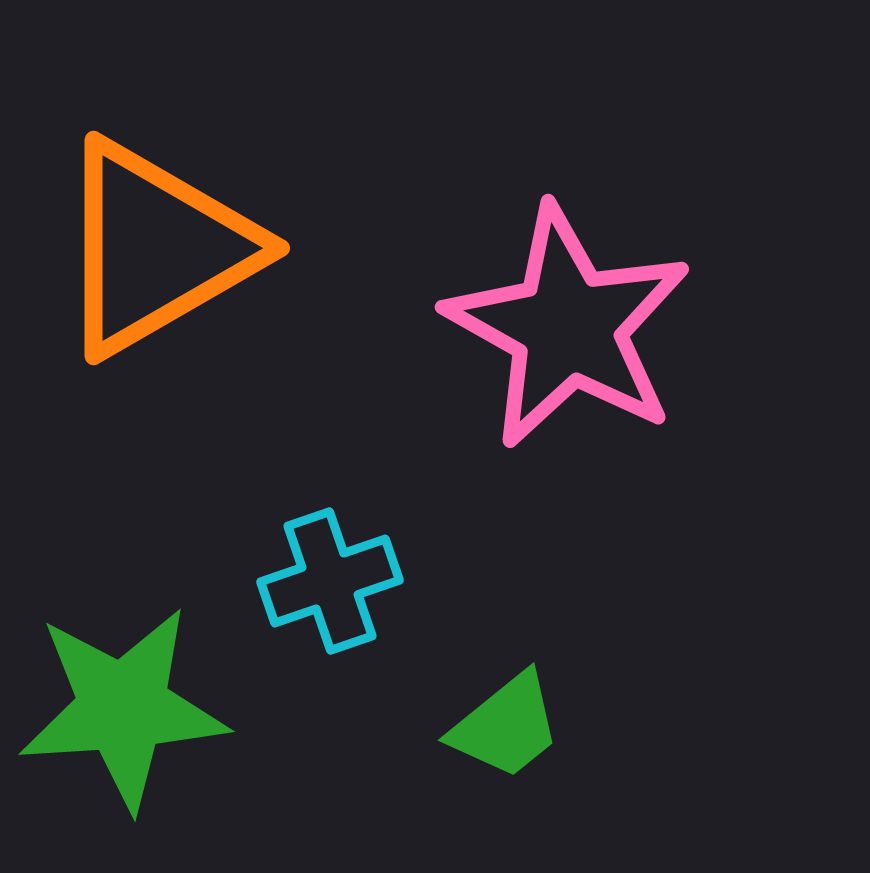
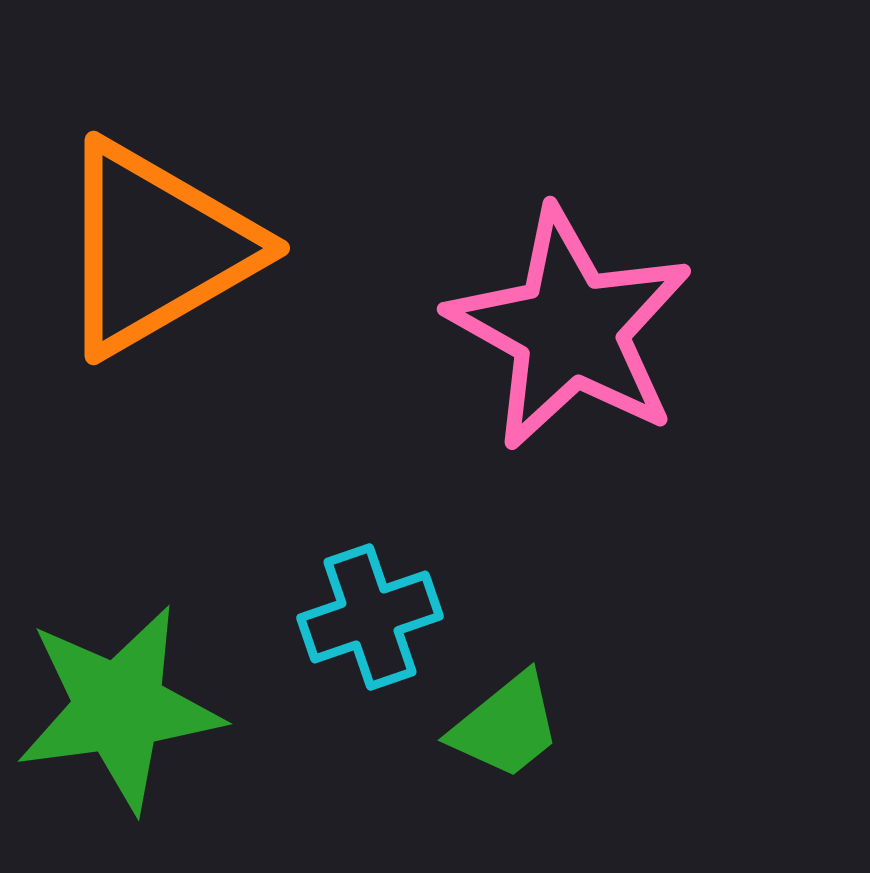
pink star: moved 2 px right, 2 px down
cyan cross: moved 40 px right, 36 px down
green star: moved 4 px left; rotated 4 degrees counterclockwise
